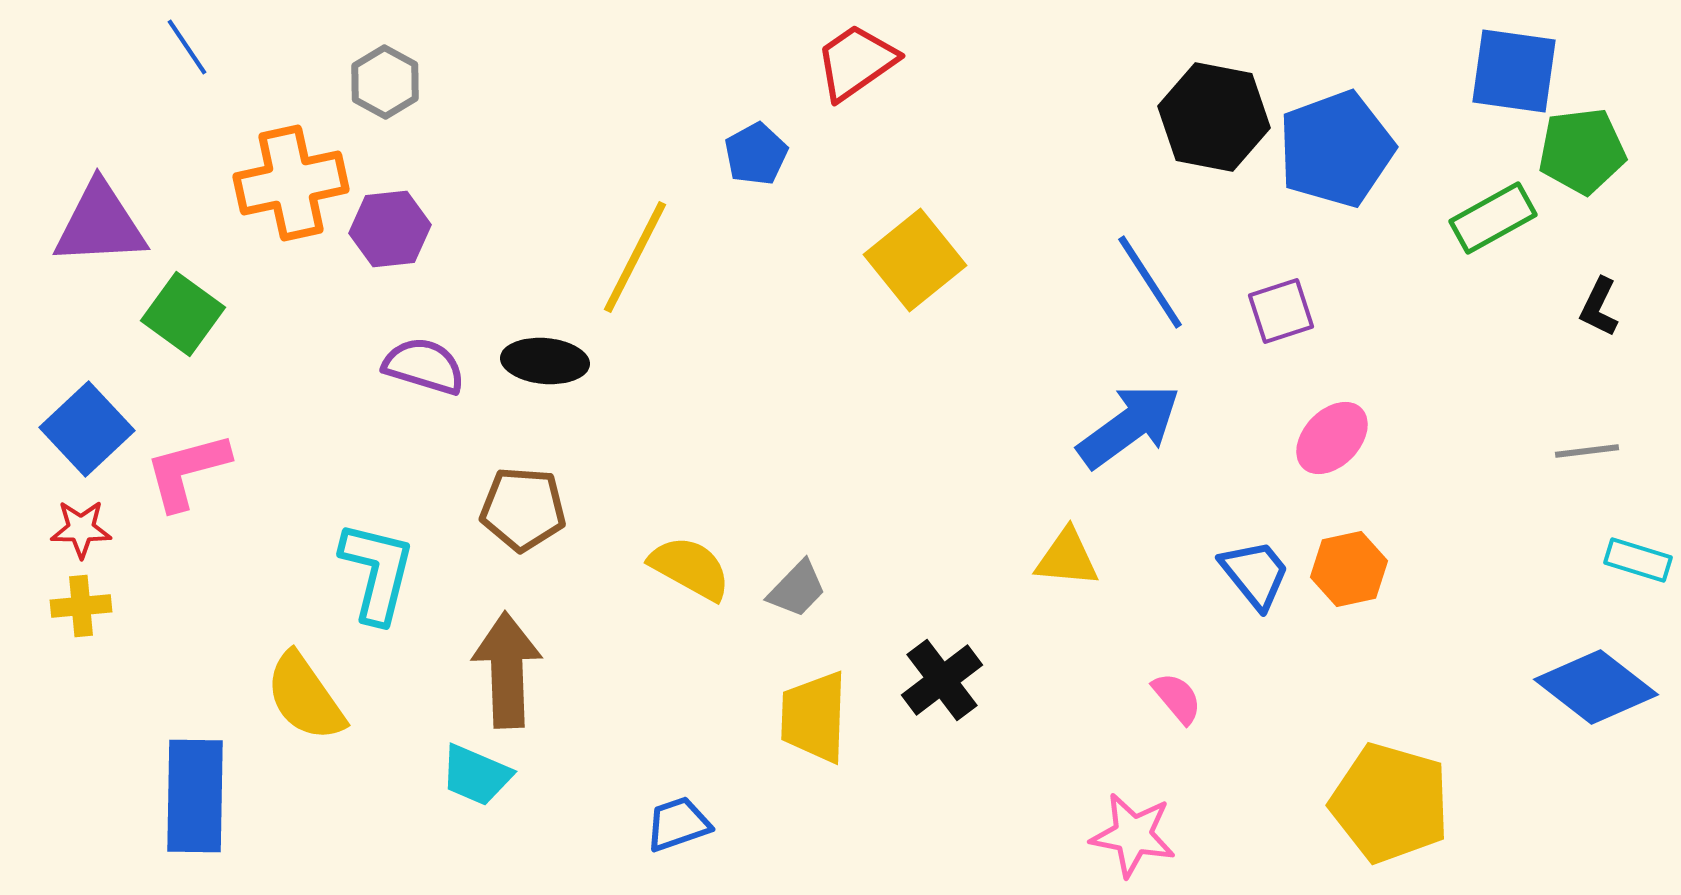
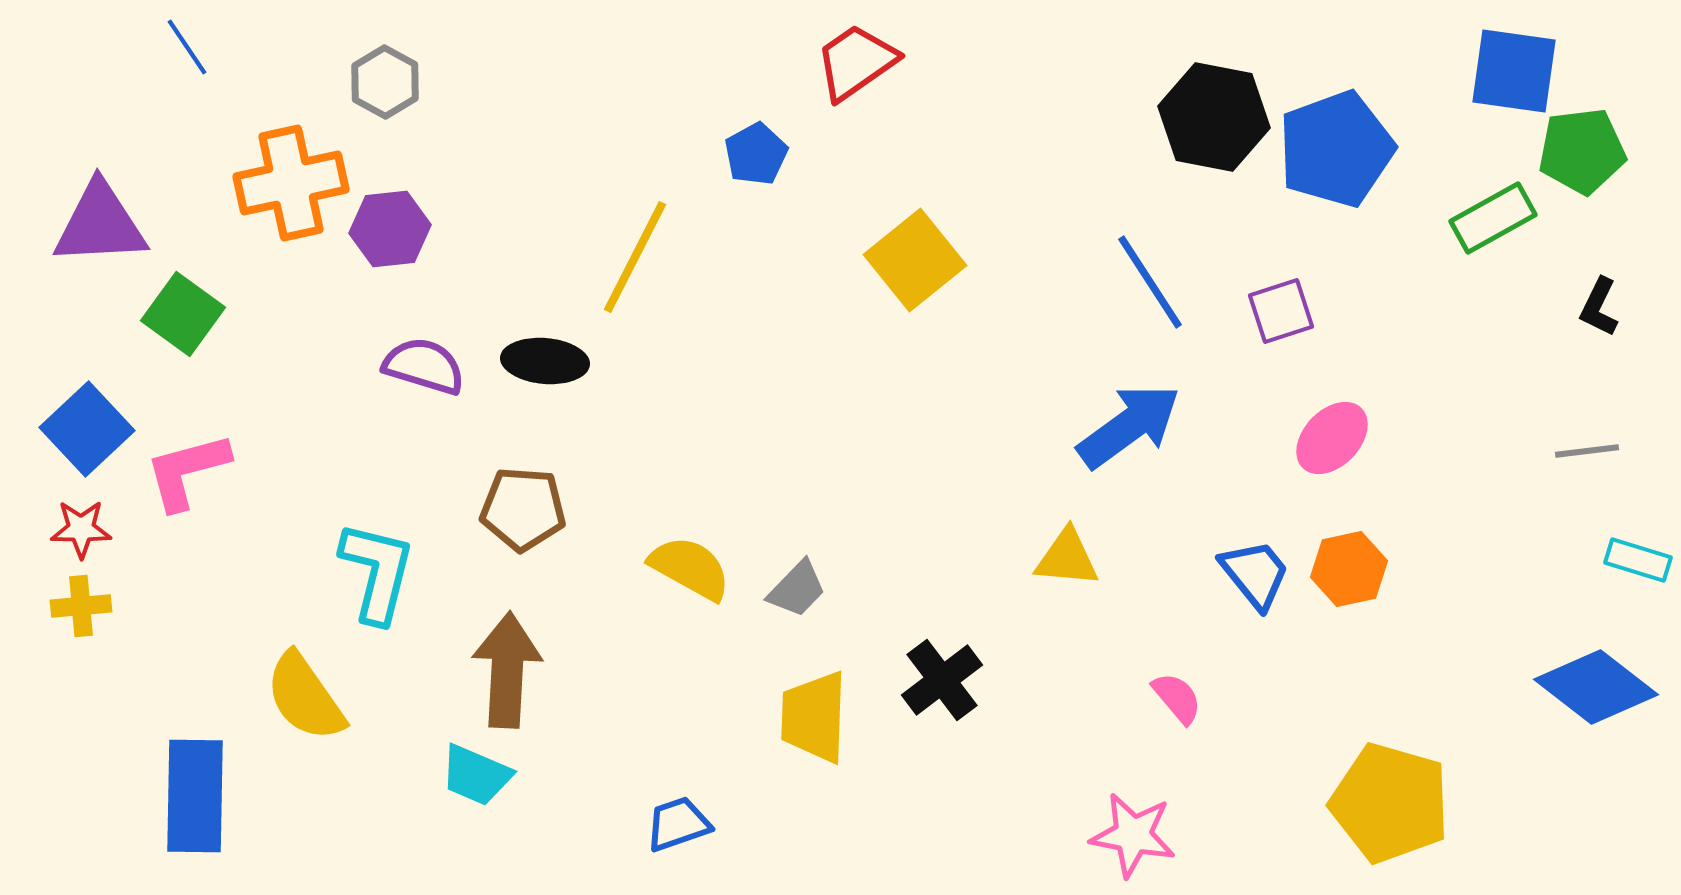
brown arrow at (507, 670): rotated 5 degrees clockwise
